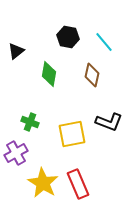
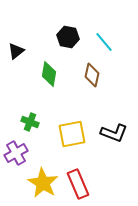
black L-shape: moved 5 px right, 11 px down
